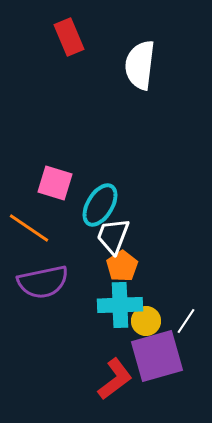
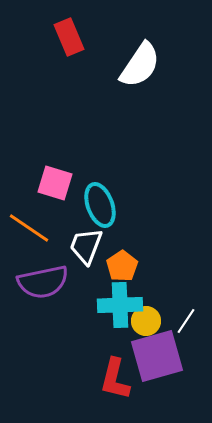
white semicircle: rotated 153 degrees counterclockwise
cyan ellipse: rotated 51 degrees counterclockwise
white trapezoid: moved 27 px left, 10 px down
red L-shape: rotated 141 degrees clockwise
